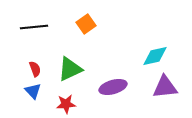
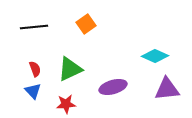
cyan diamond: rotated 36 degrees clockwise
purple triangle: moved 2 px right, 2 px down
